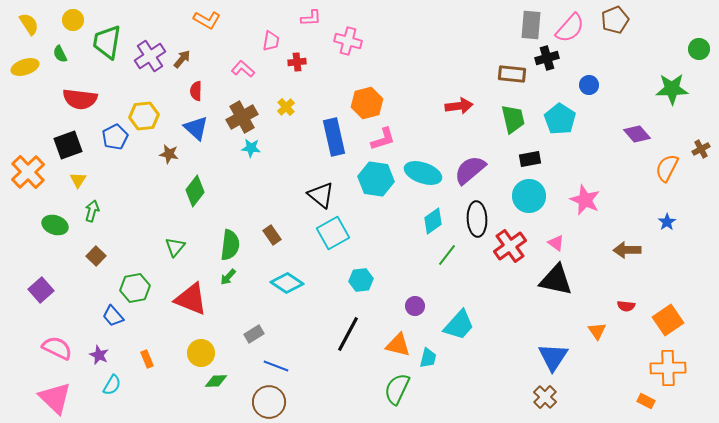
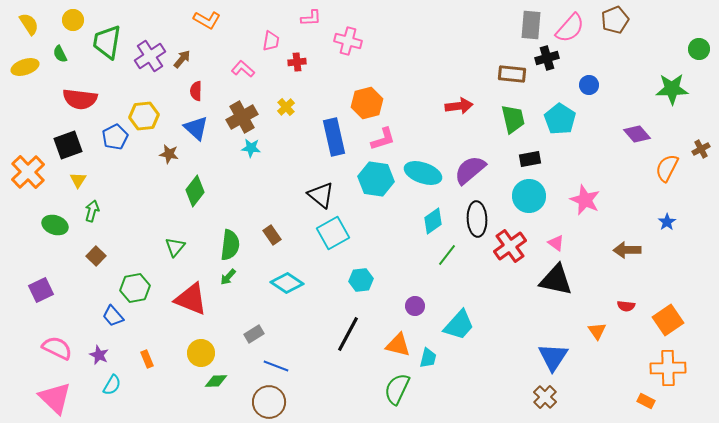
purple square at (41, 290): rotated 15 degrees clockwise
